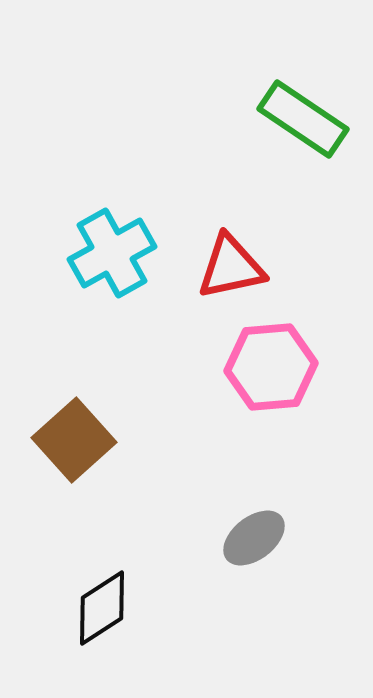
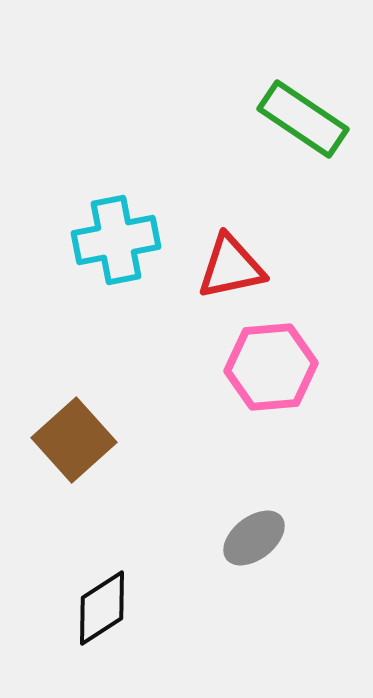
cyan cross: moved 4 px right, 13 px up; rotated 18 degrees clockwise
